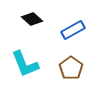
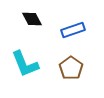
black diamond: rotated 20 degrees clockwise
blue rectangle: rotated 10 degrees clockwise
